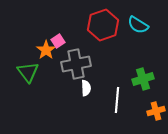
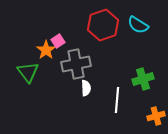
orange cross: moved 5 px down
